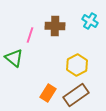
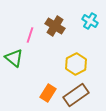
brown cross: rotated 30 degrees clockwise
yellow hexagon: moved 1 px left, 1 px up
